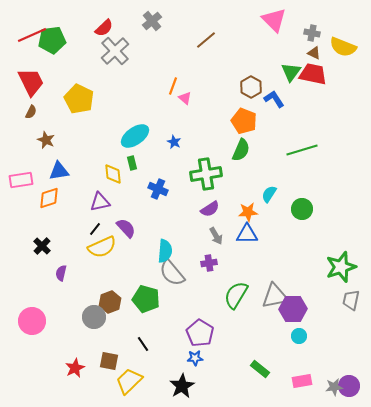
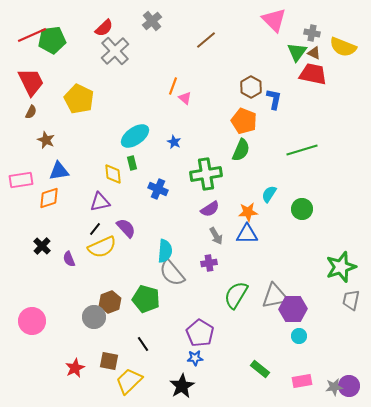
green triangle at (291, 72): moved 6 px right, 20 px up
blue L-shape at (274, 99): rotated 45 degrees clockwise
purple semicircle at (61, 273): moved 8 px right, 14 px up; rotated 35 degrees counterclockwise
